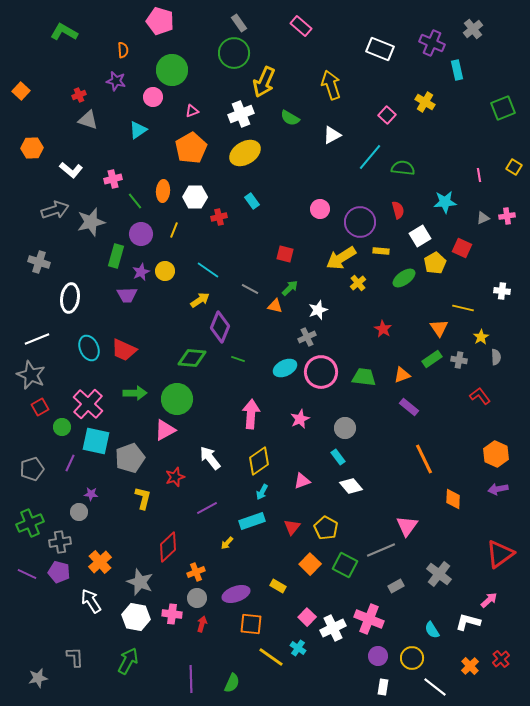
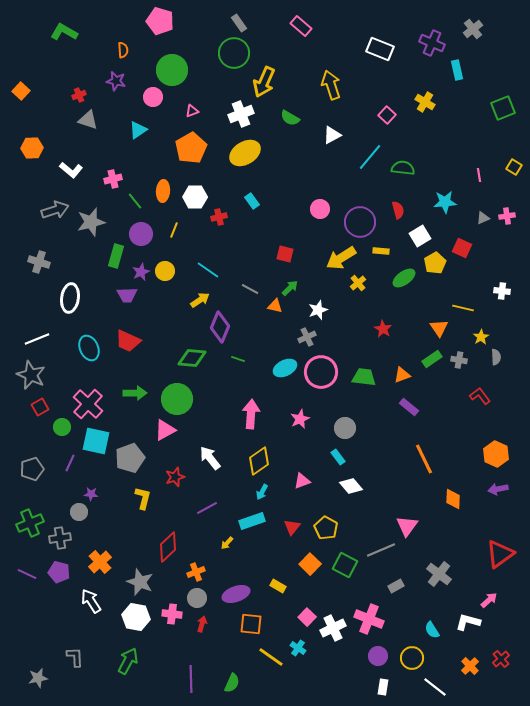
red trapezoid at (124, 350): moved 4 px right, 9 px up
gray cross at (60, 542): moved 4 px up
